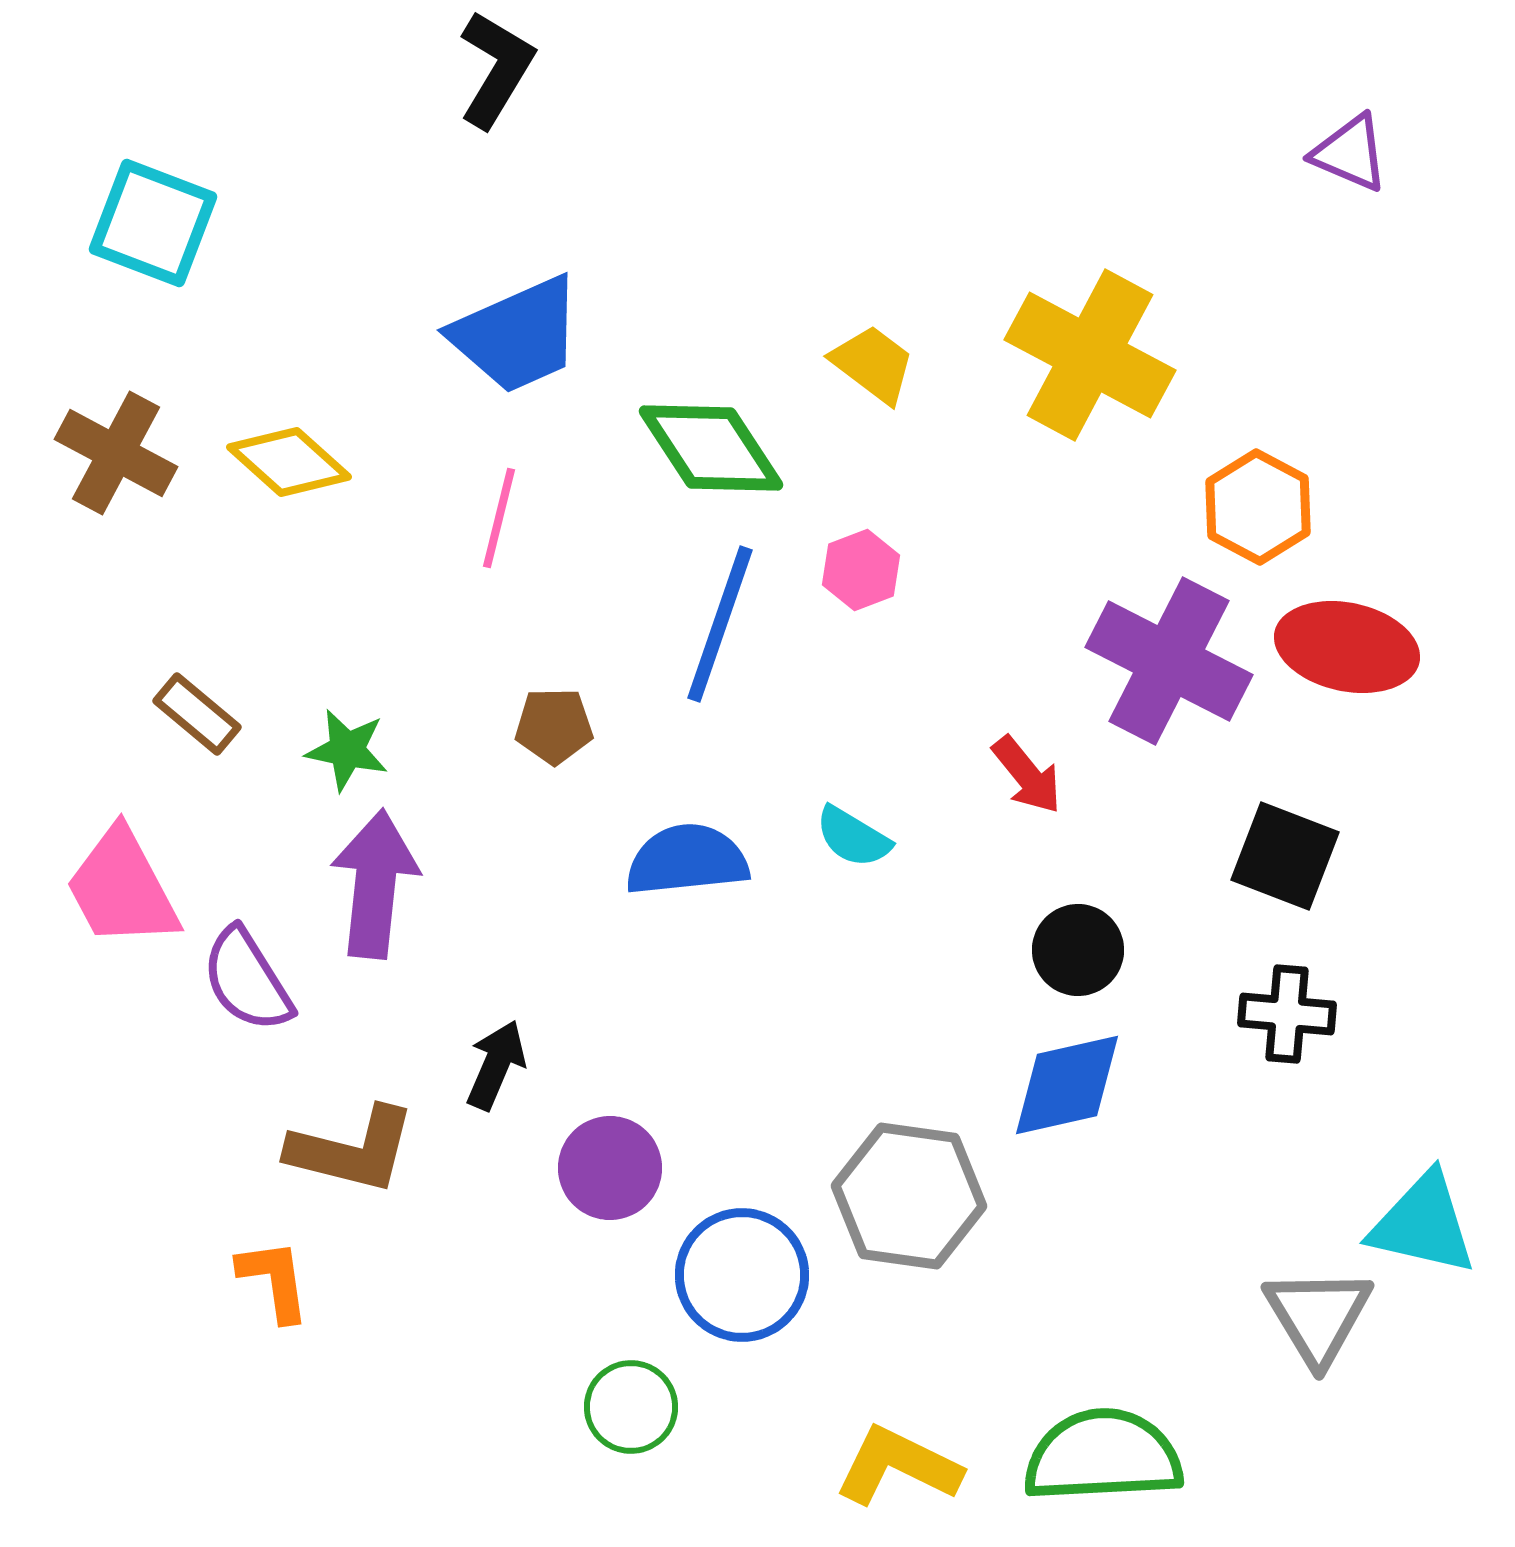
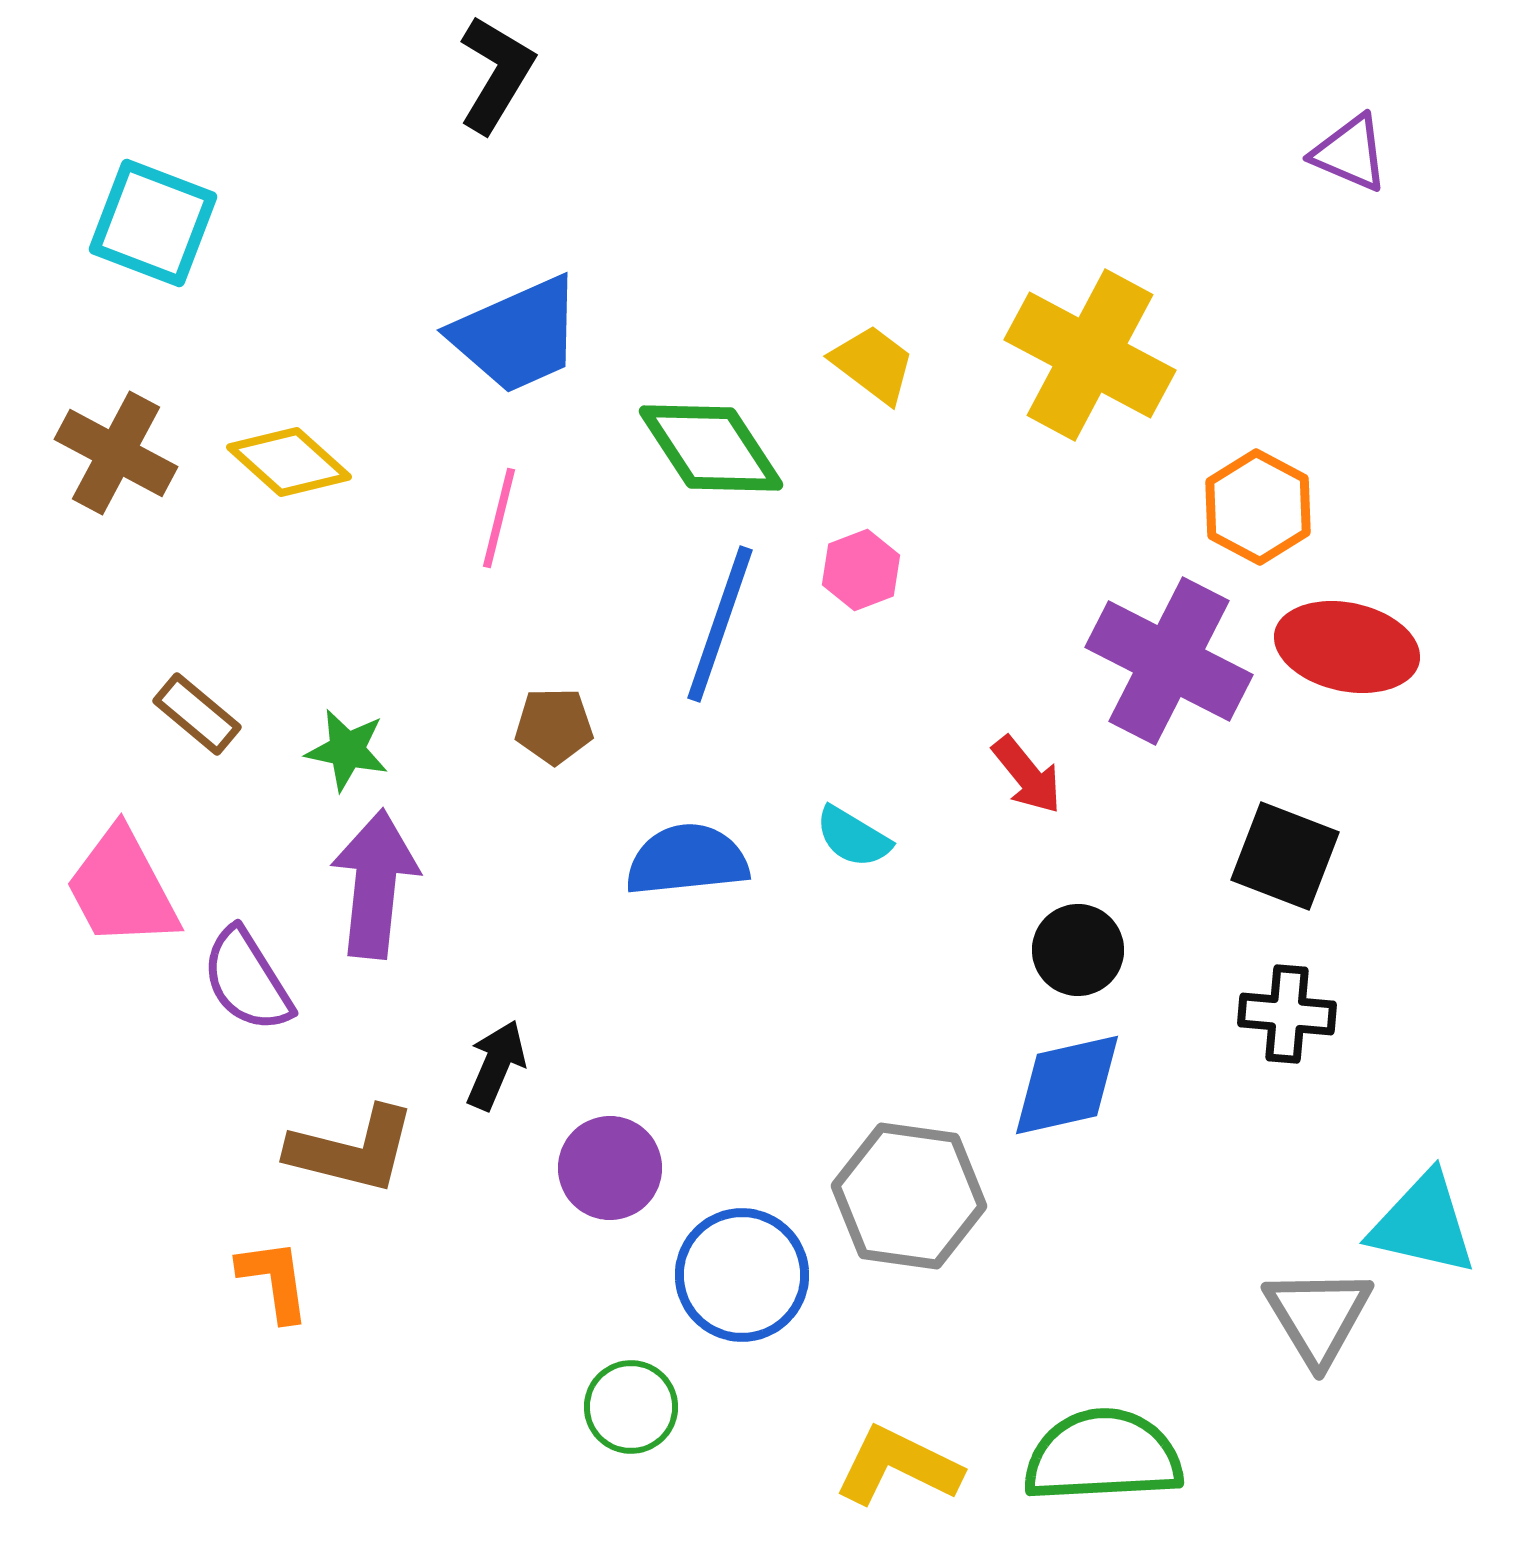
black L-shape: moved 5 px down
